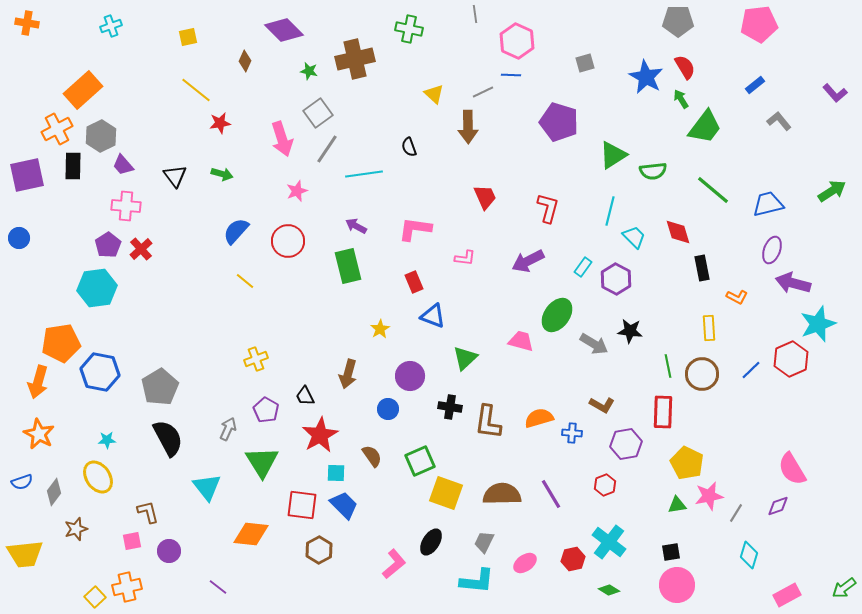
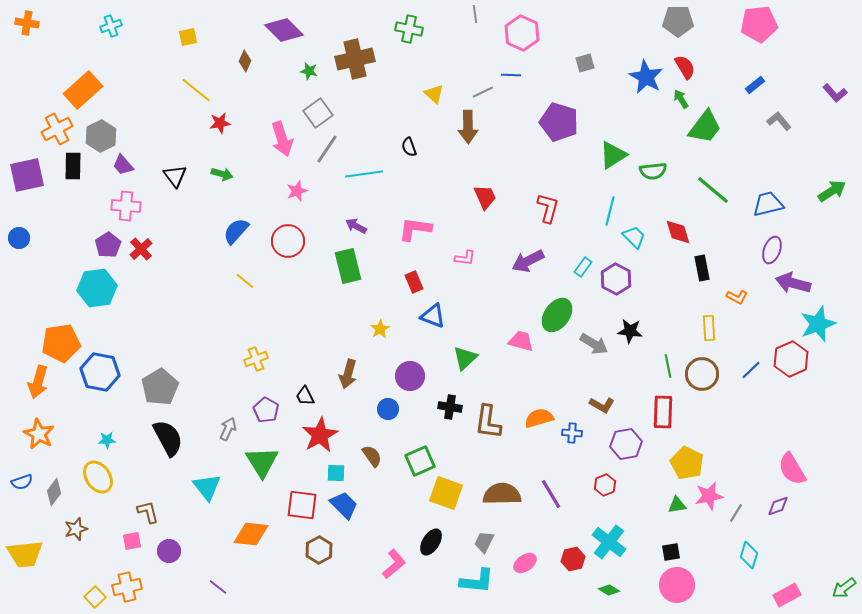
pink hexagon at (517, 41): moved 5 px right, 8 px up
